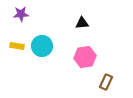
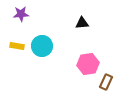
pink hexagon: moved 3 px right, 7 px down
